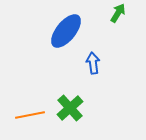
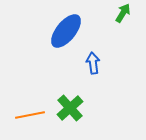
green arrow: moved 5 px right
